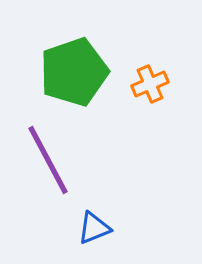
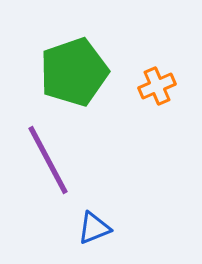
orange cross: moved 7 px right, 2 px down
